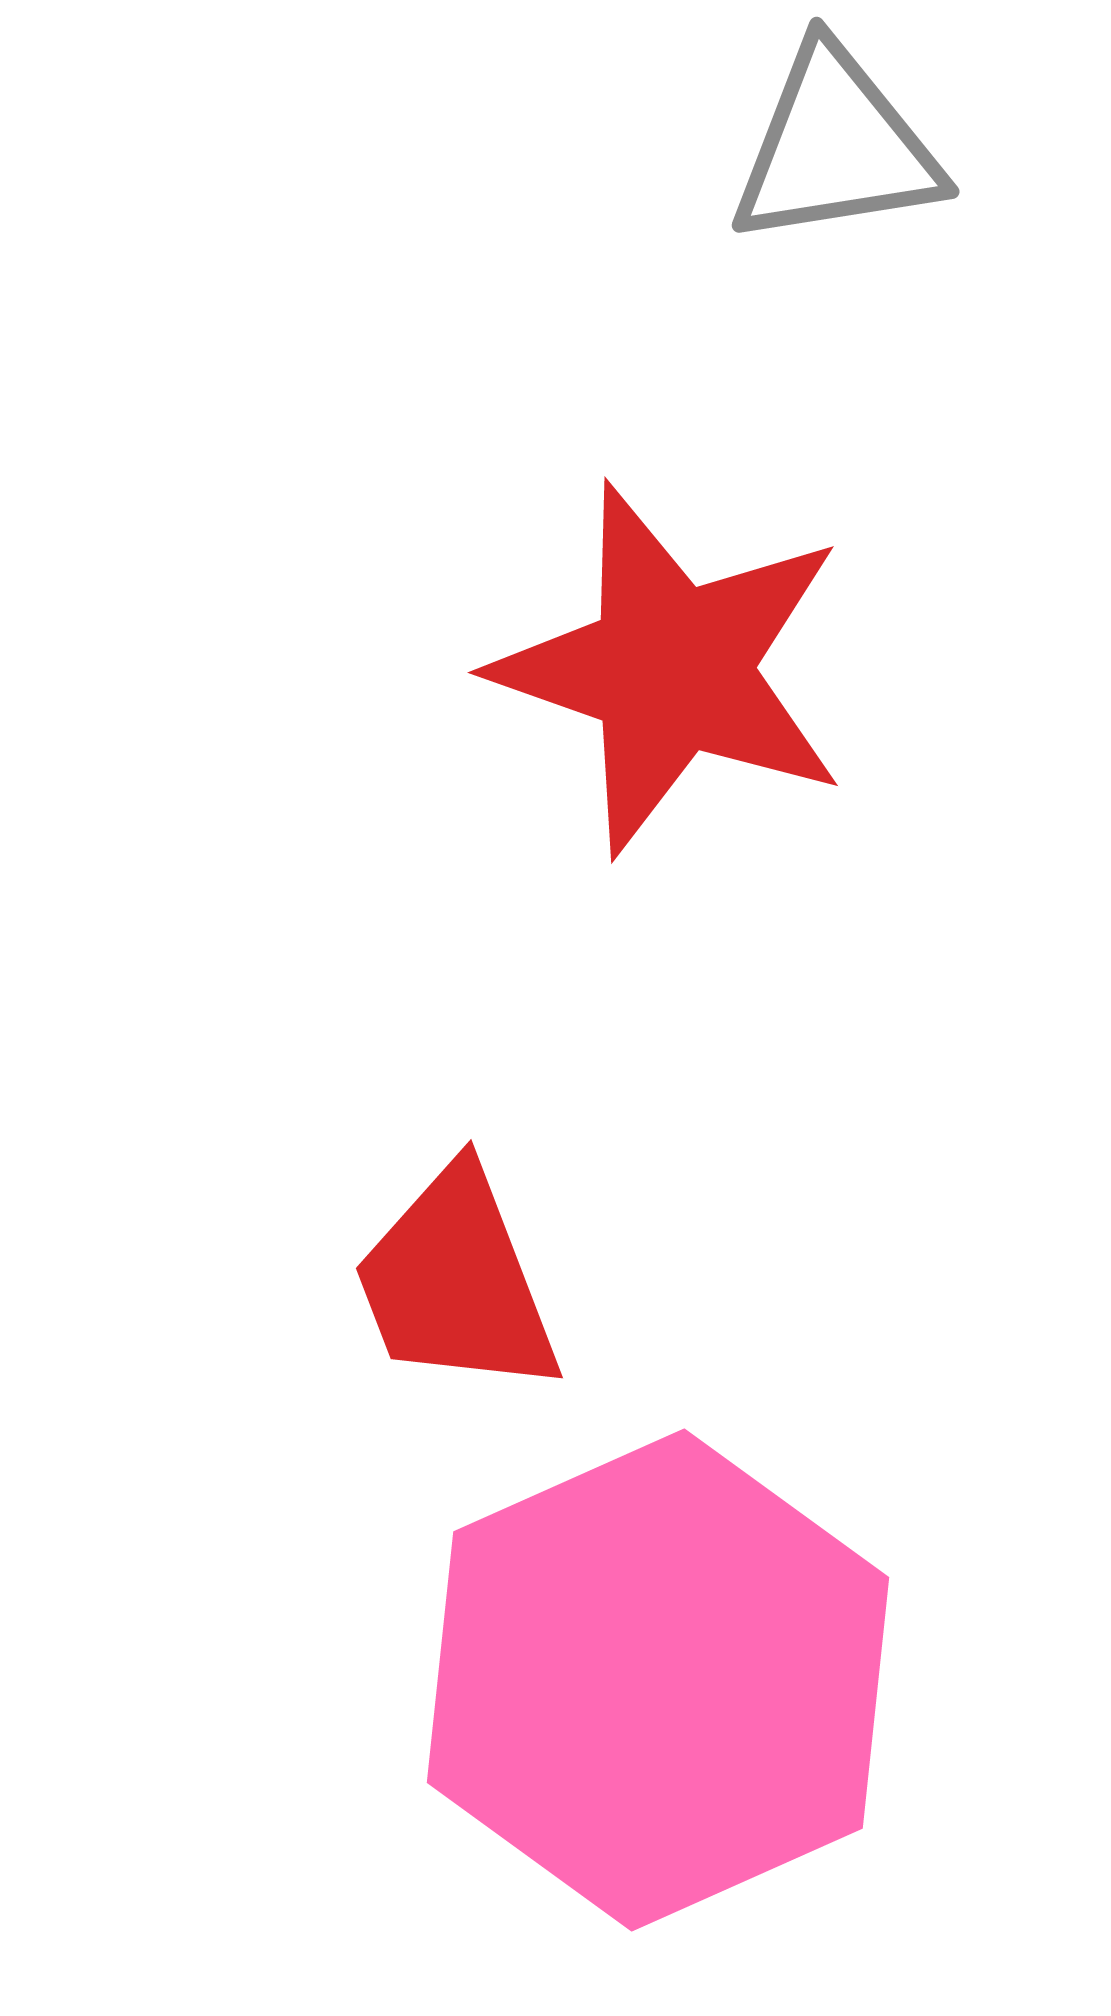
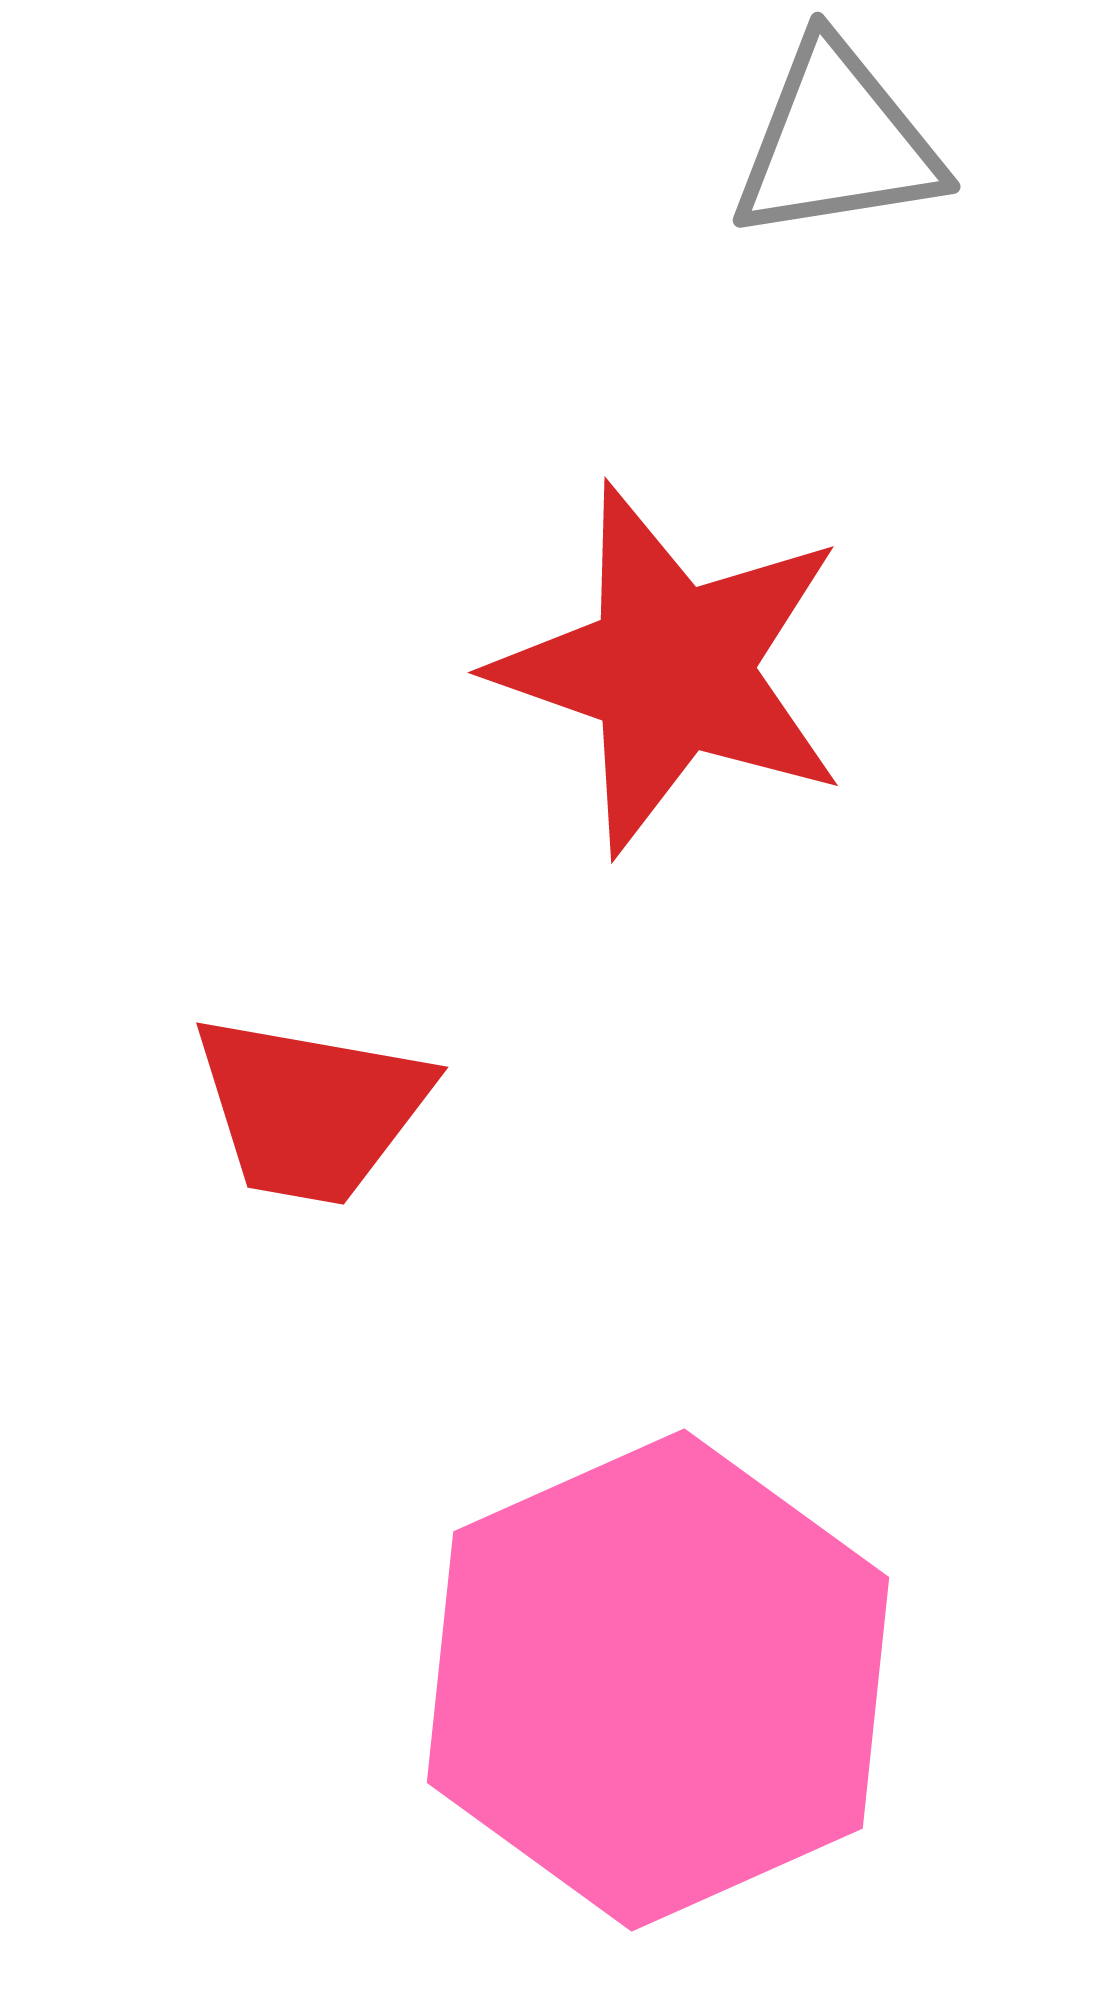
gray triangle: moved 1 px right, 5 px up
red trapezoid: moved 145 px left, 173 px up; rotated 59 degrees counterclockwise
